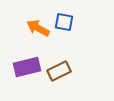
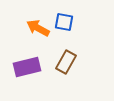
brown rectangle: moved 7 px right, 9 px up; rotated 35 degrees counterclockwise
